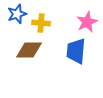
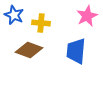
blue star: moved 3 px left, 1 px down; rotated 30 degrees counterclockwise
pink star: moved 6 px up
brown diamond: rotated 20 degrees clockwise
